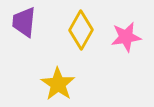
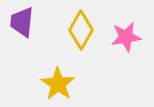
purple trapezoid: moved 2 px left
